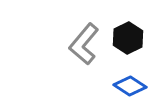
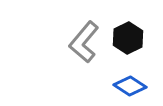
gray L-shape: moved 2 px up
